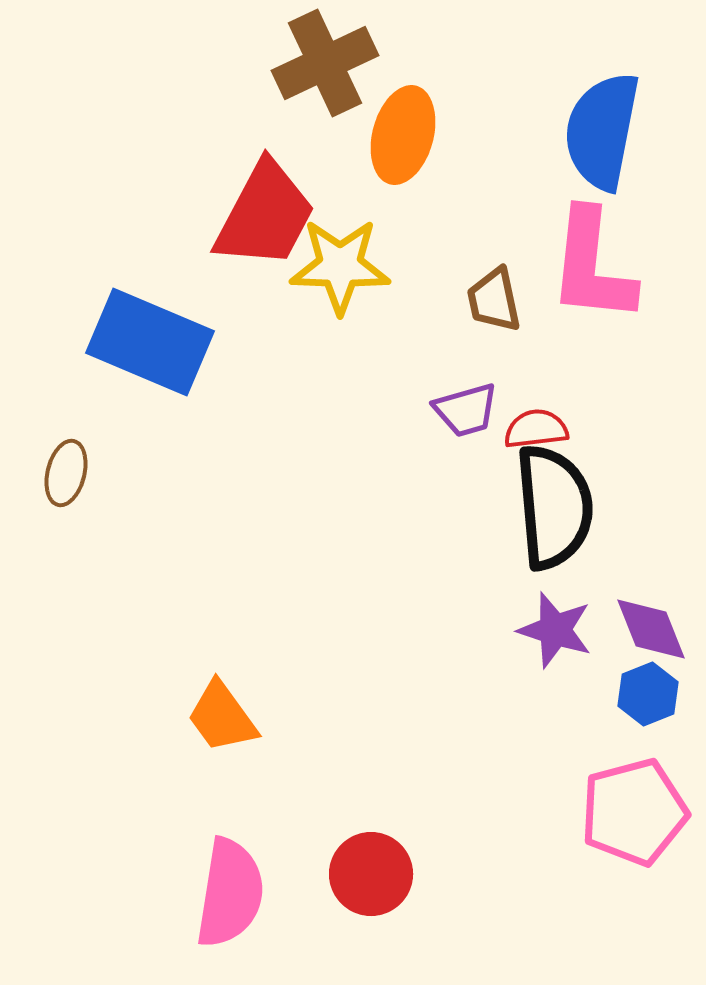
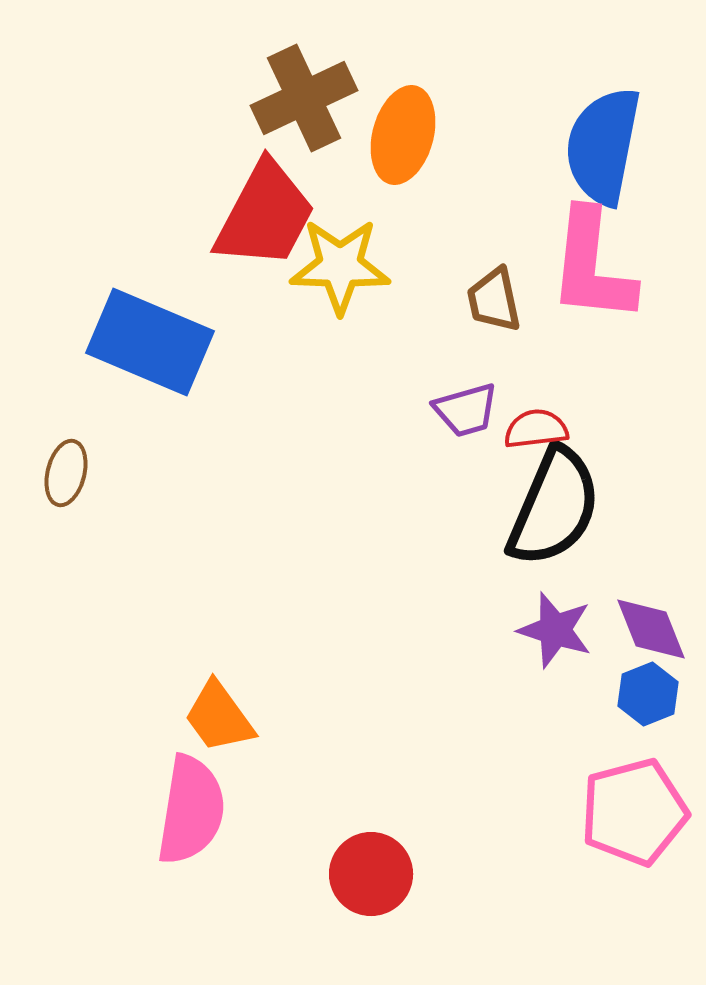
brown cross: moved 21 px left, 35 px down
blue semicircle: moved 1 px right, 15 px down
black semicircle: rotated 28 degrees clockwise
orange trapezoid: moved 3 px left
pink semicircle: moved 39 px left, 83 px up
